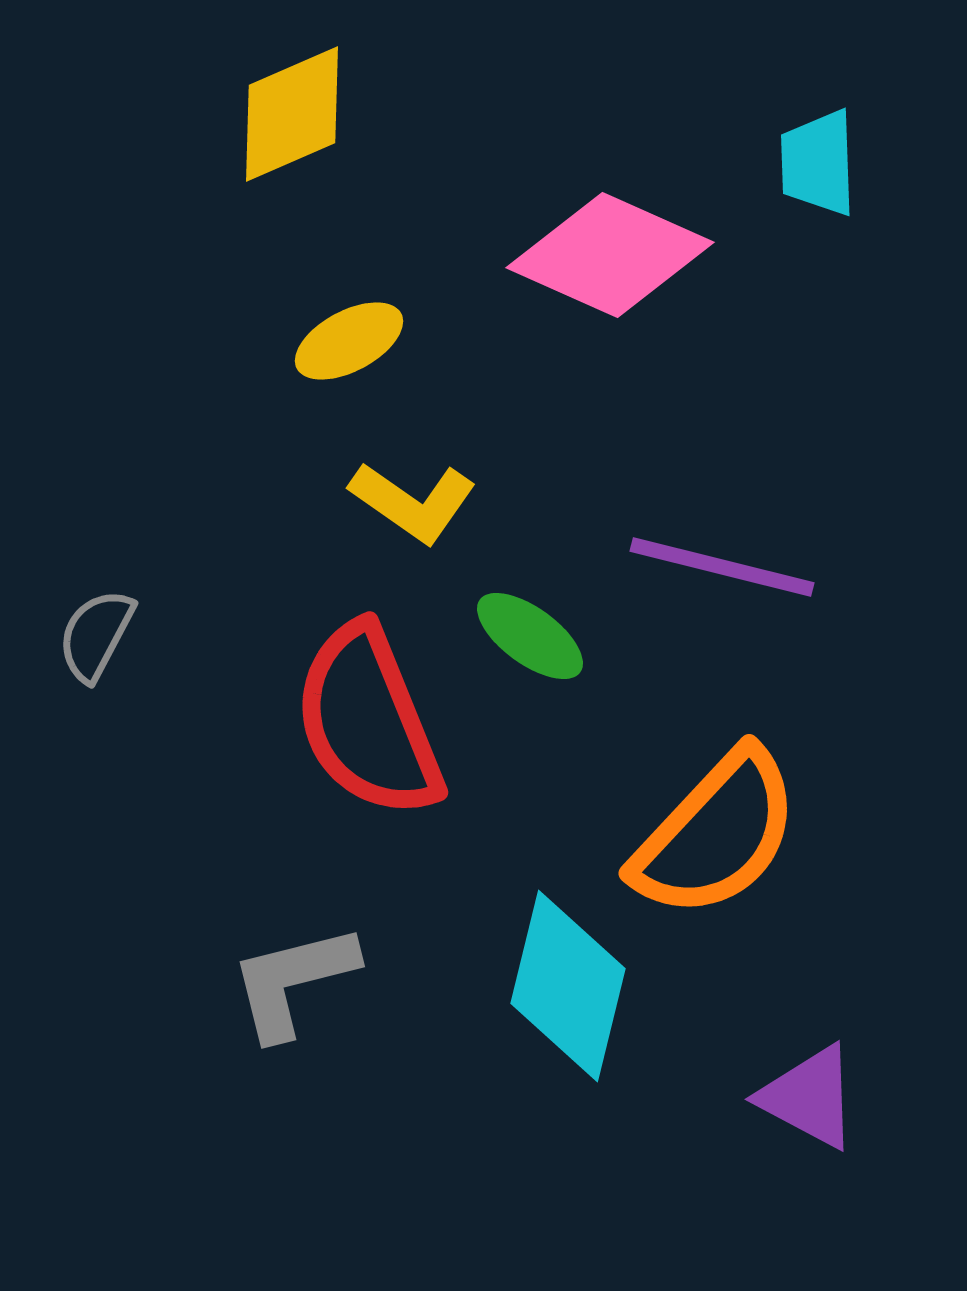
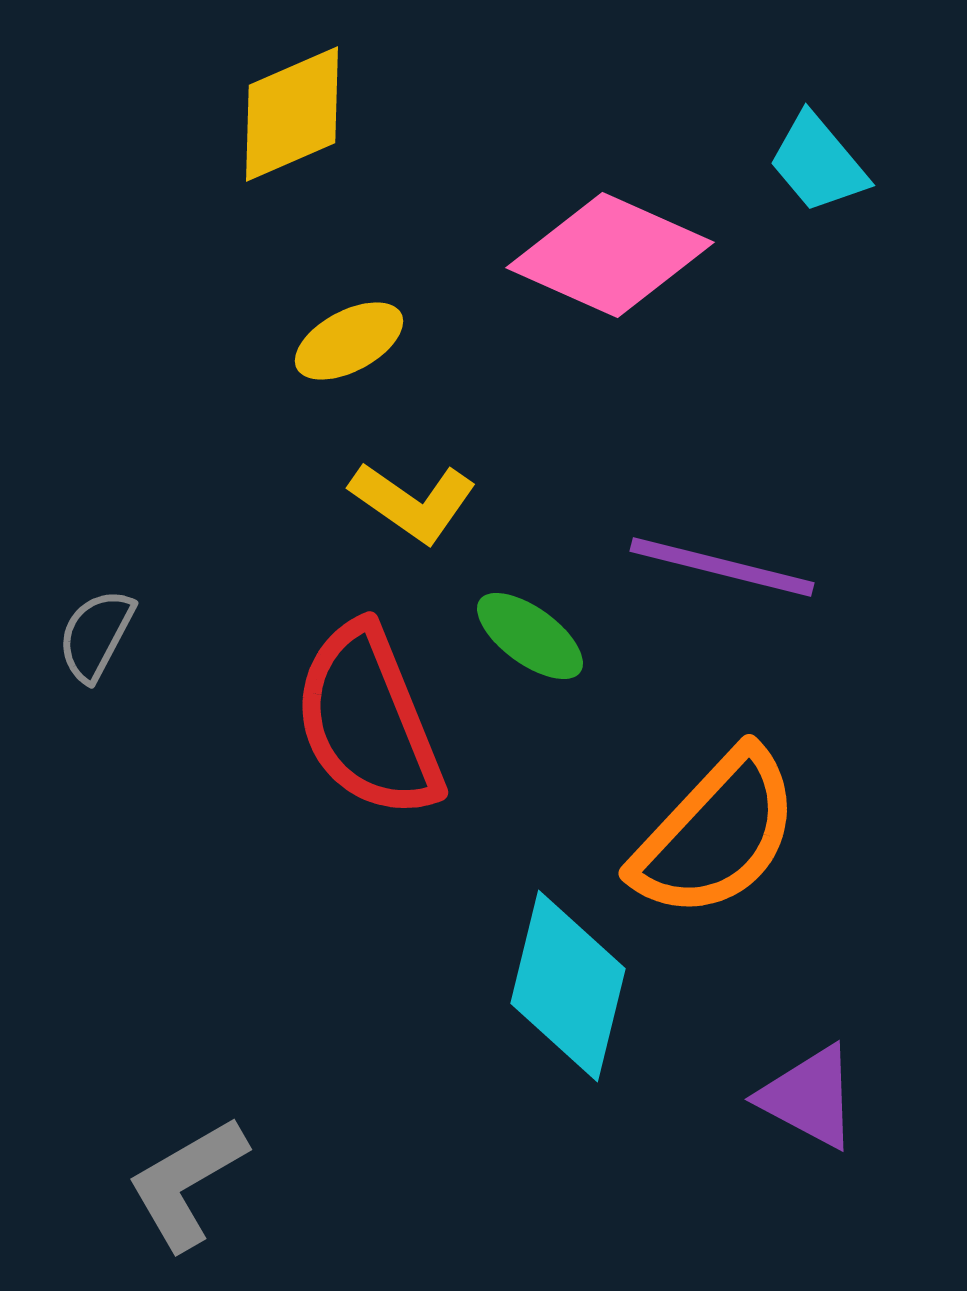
cyan trapezoid: rotated 38 degrees counterclockwise
gray L-shape: moved 106 px left, 202 px down; rotated 16 degrees counterclockwise
